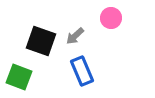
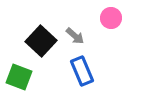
gray arrow: rotated 96 degrees counterclockwise
black square: rotated 24 degrees clockwise
